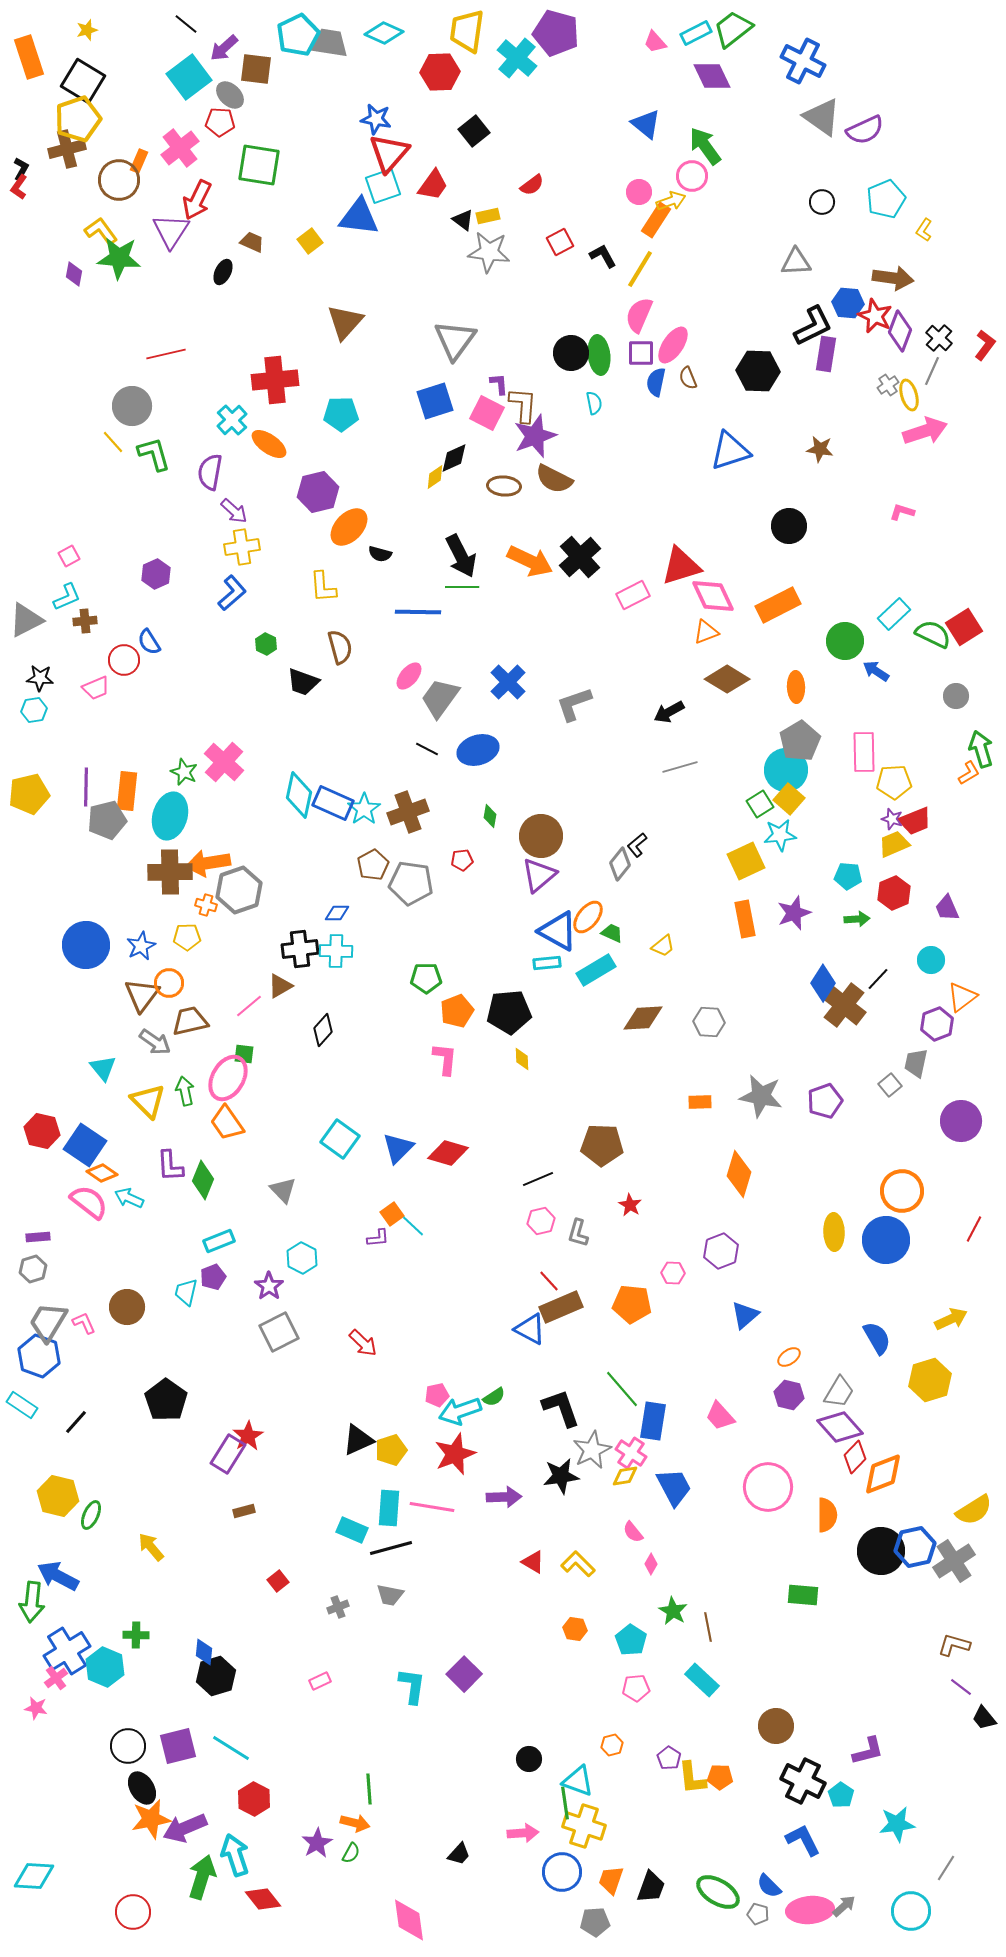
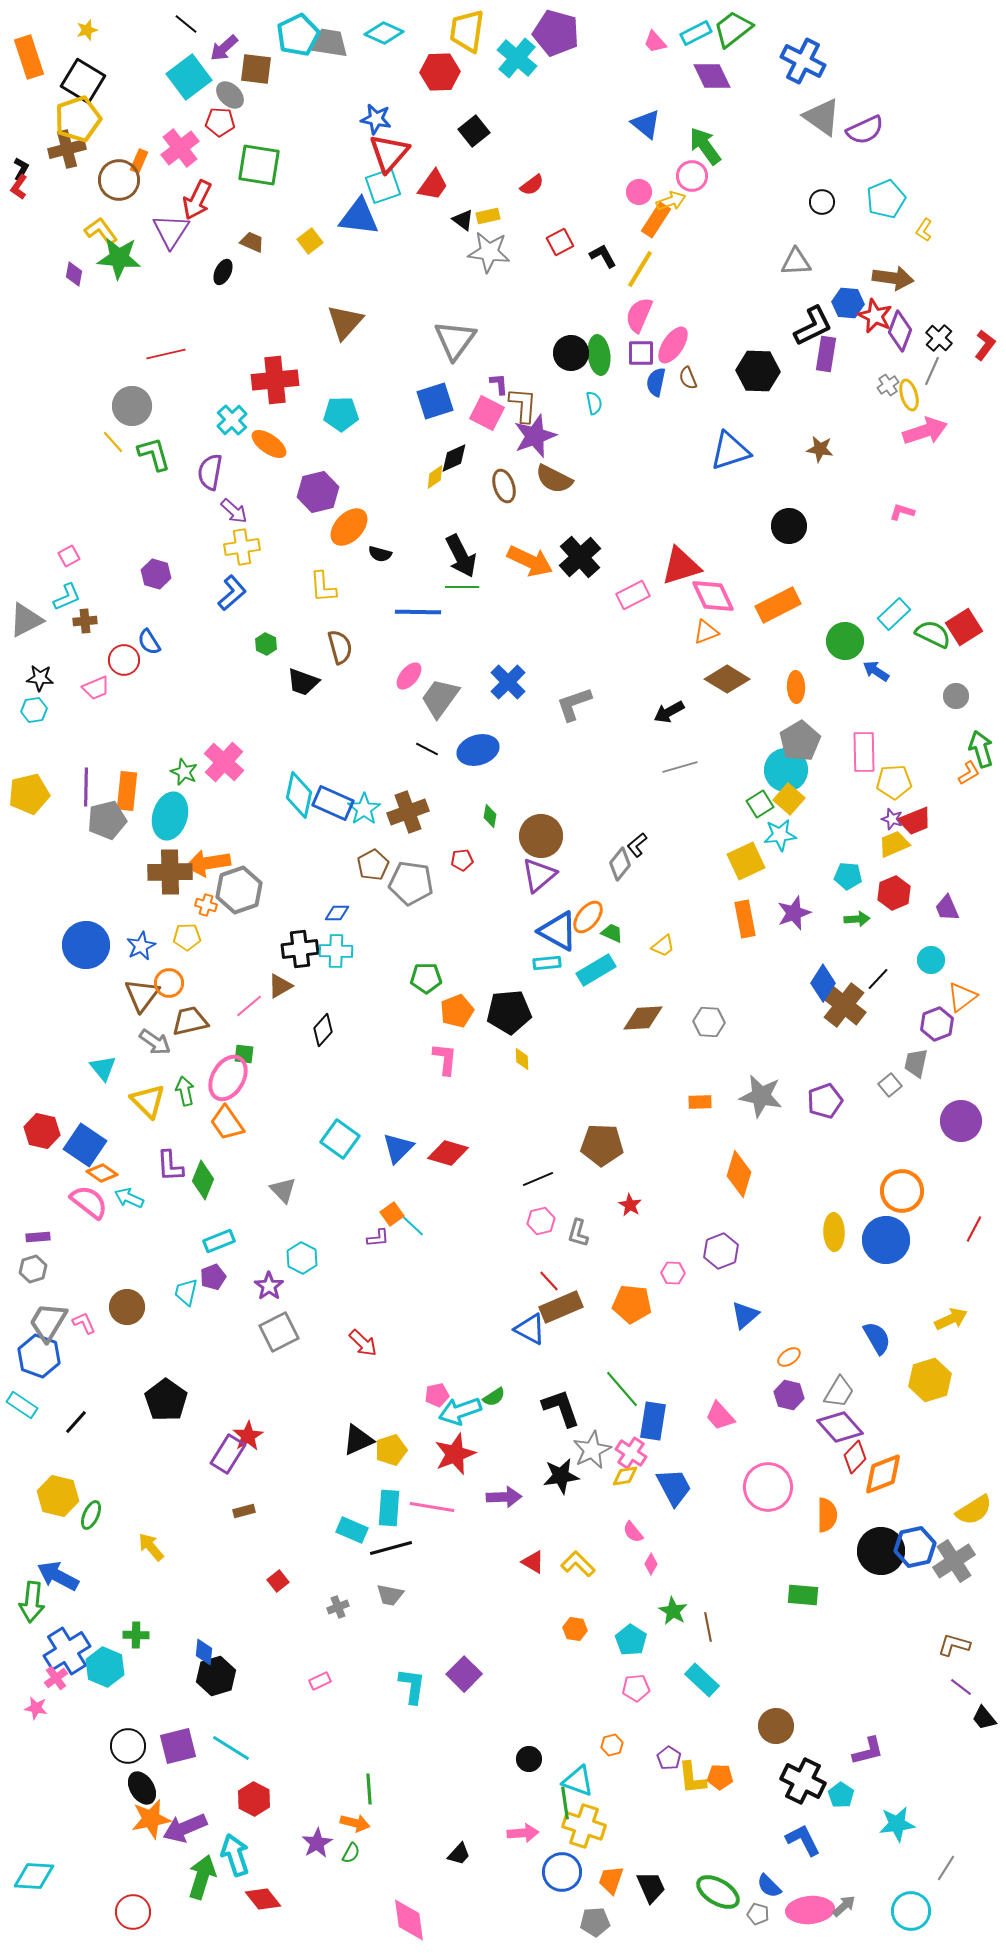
brown ellipse at (504, 486): rotated 68 degrees clockwise
purple hexagon at (156, 574): rotated 20 degrees counterclockwise
black trapezoid at (651, 1887): rotated 44 degrees counterclockwise
